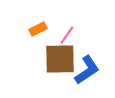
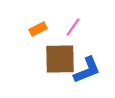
pink line: moved 6 px right, 8 px up
blue L-shape: rotated 12 degrees clockwise
